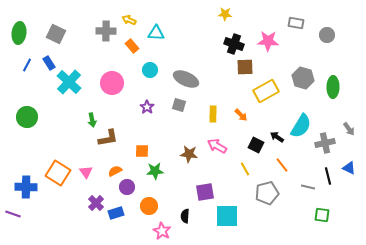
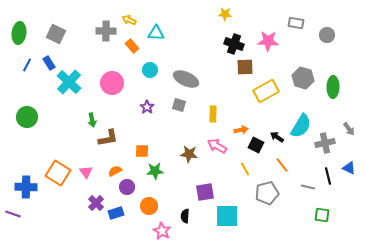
orange arrow at (241, 115): moved 15 px down; rotated 56 degrees counterclockwise
